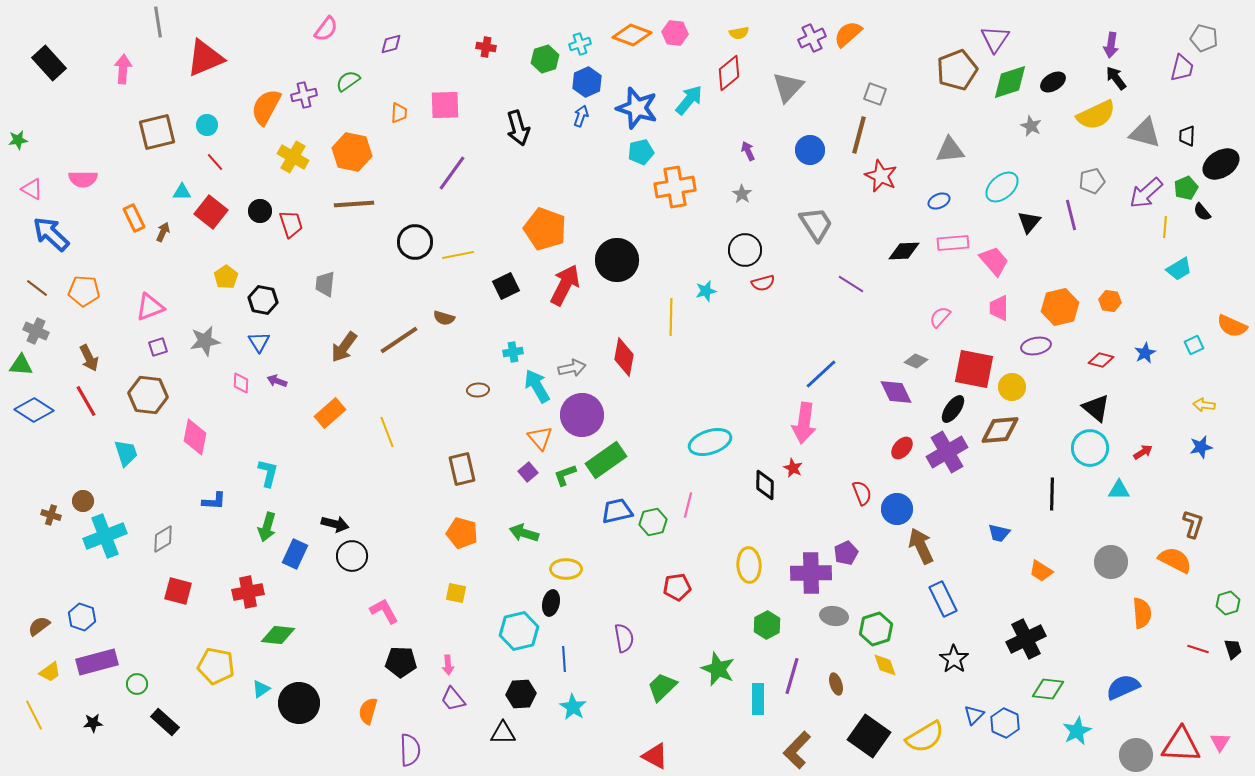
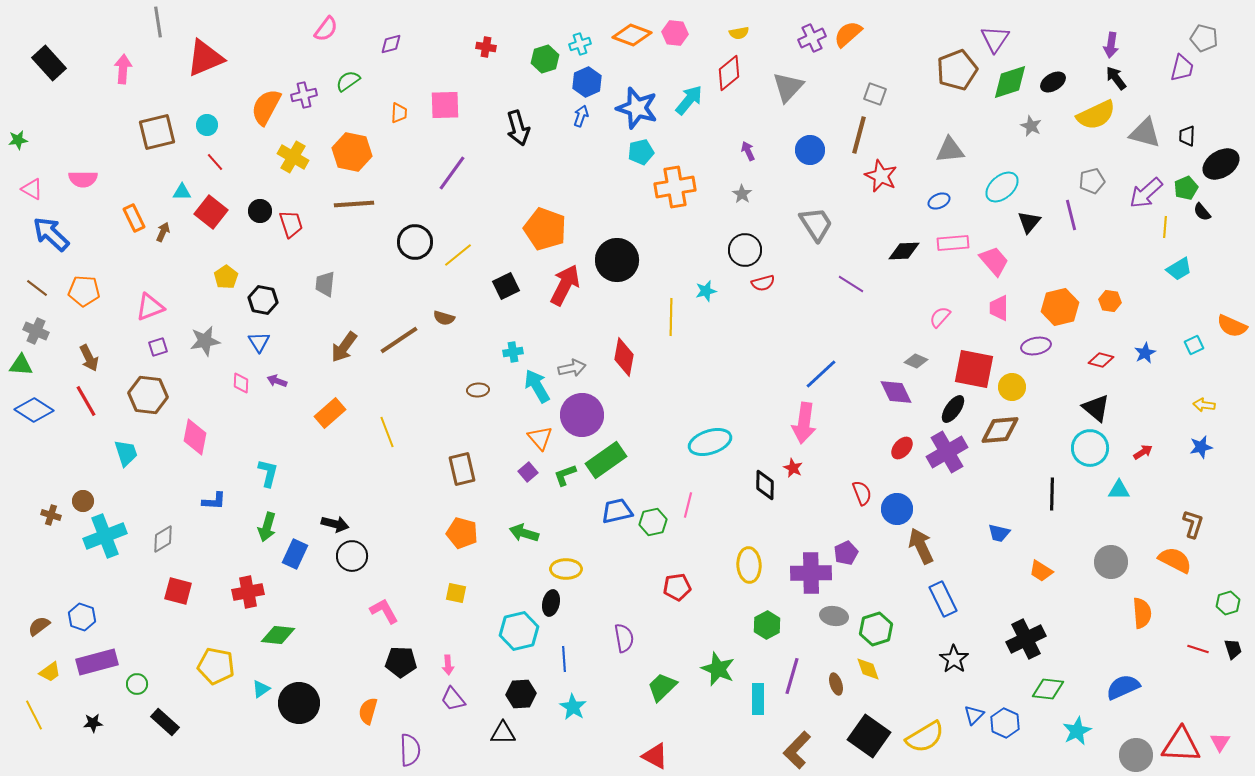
yellow line at (458, 255): rotated 28 degrees counterclockwise
yellow diamond at (885, 665): moved 17 px left, 4 px down
